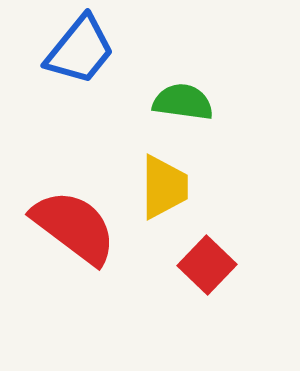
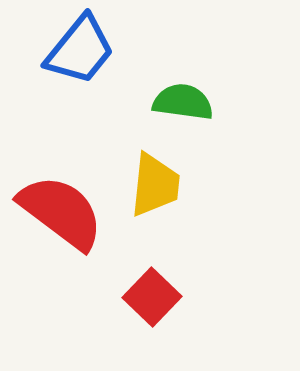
yellow trapezoid: moved 9 px left, 2 px up; rotated 6 degrees clockwise
red semicircle: moved 13 px left, 15 px up
red square: moved 55 px left, 32 px down
